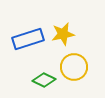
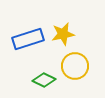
yellow circle: moved 1 px right, 1 px up
